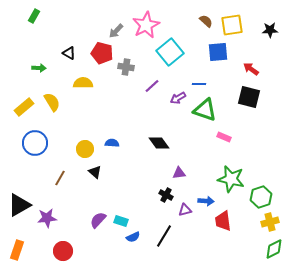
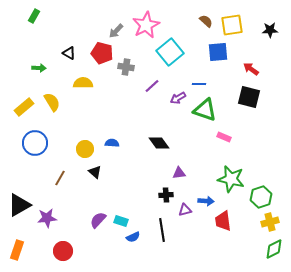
black cross at (166, 195): rotated 32 degrees counterclockwise
black line at (164, 236): moved 2 px left, 6 px up; rotated 40 degrees counterclockwise
